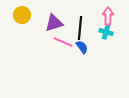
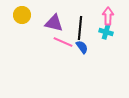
purple triangle: rotated 30 degrees clockwise
